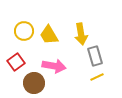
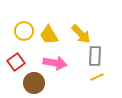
yellow arrow: rotated 35 degrees counterclockwise
gray rectangle: rotated 18 degrees clockwise
pink arrow: moved 1 px right, 3 px up
